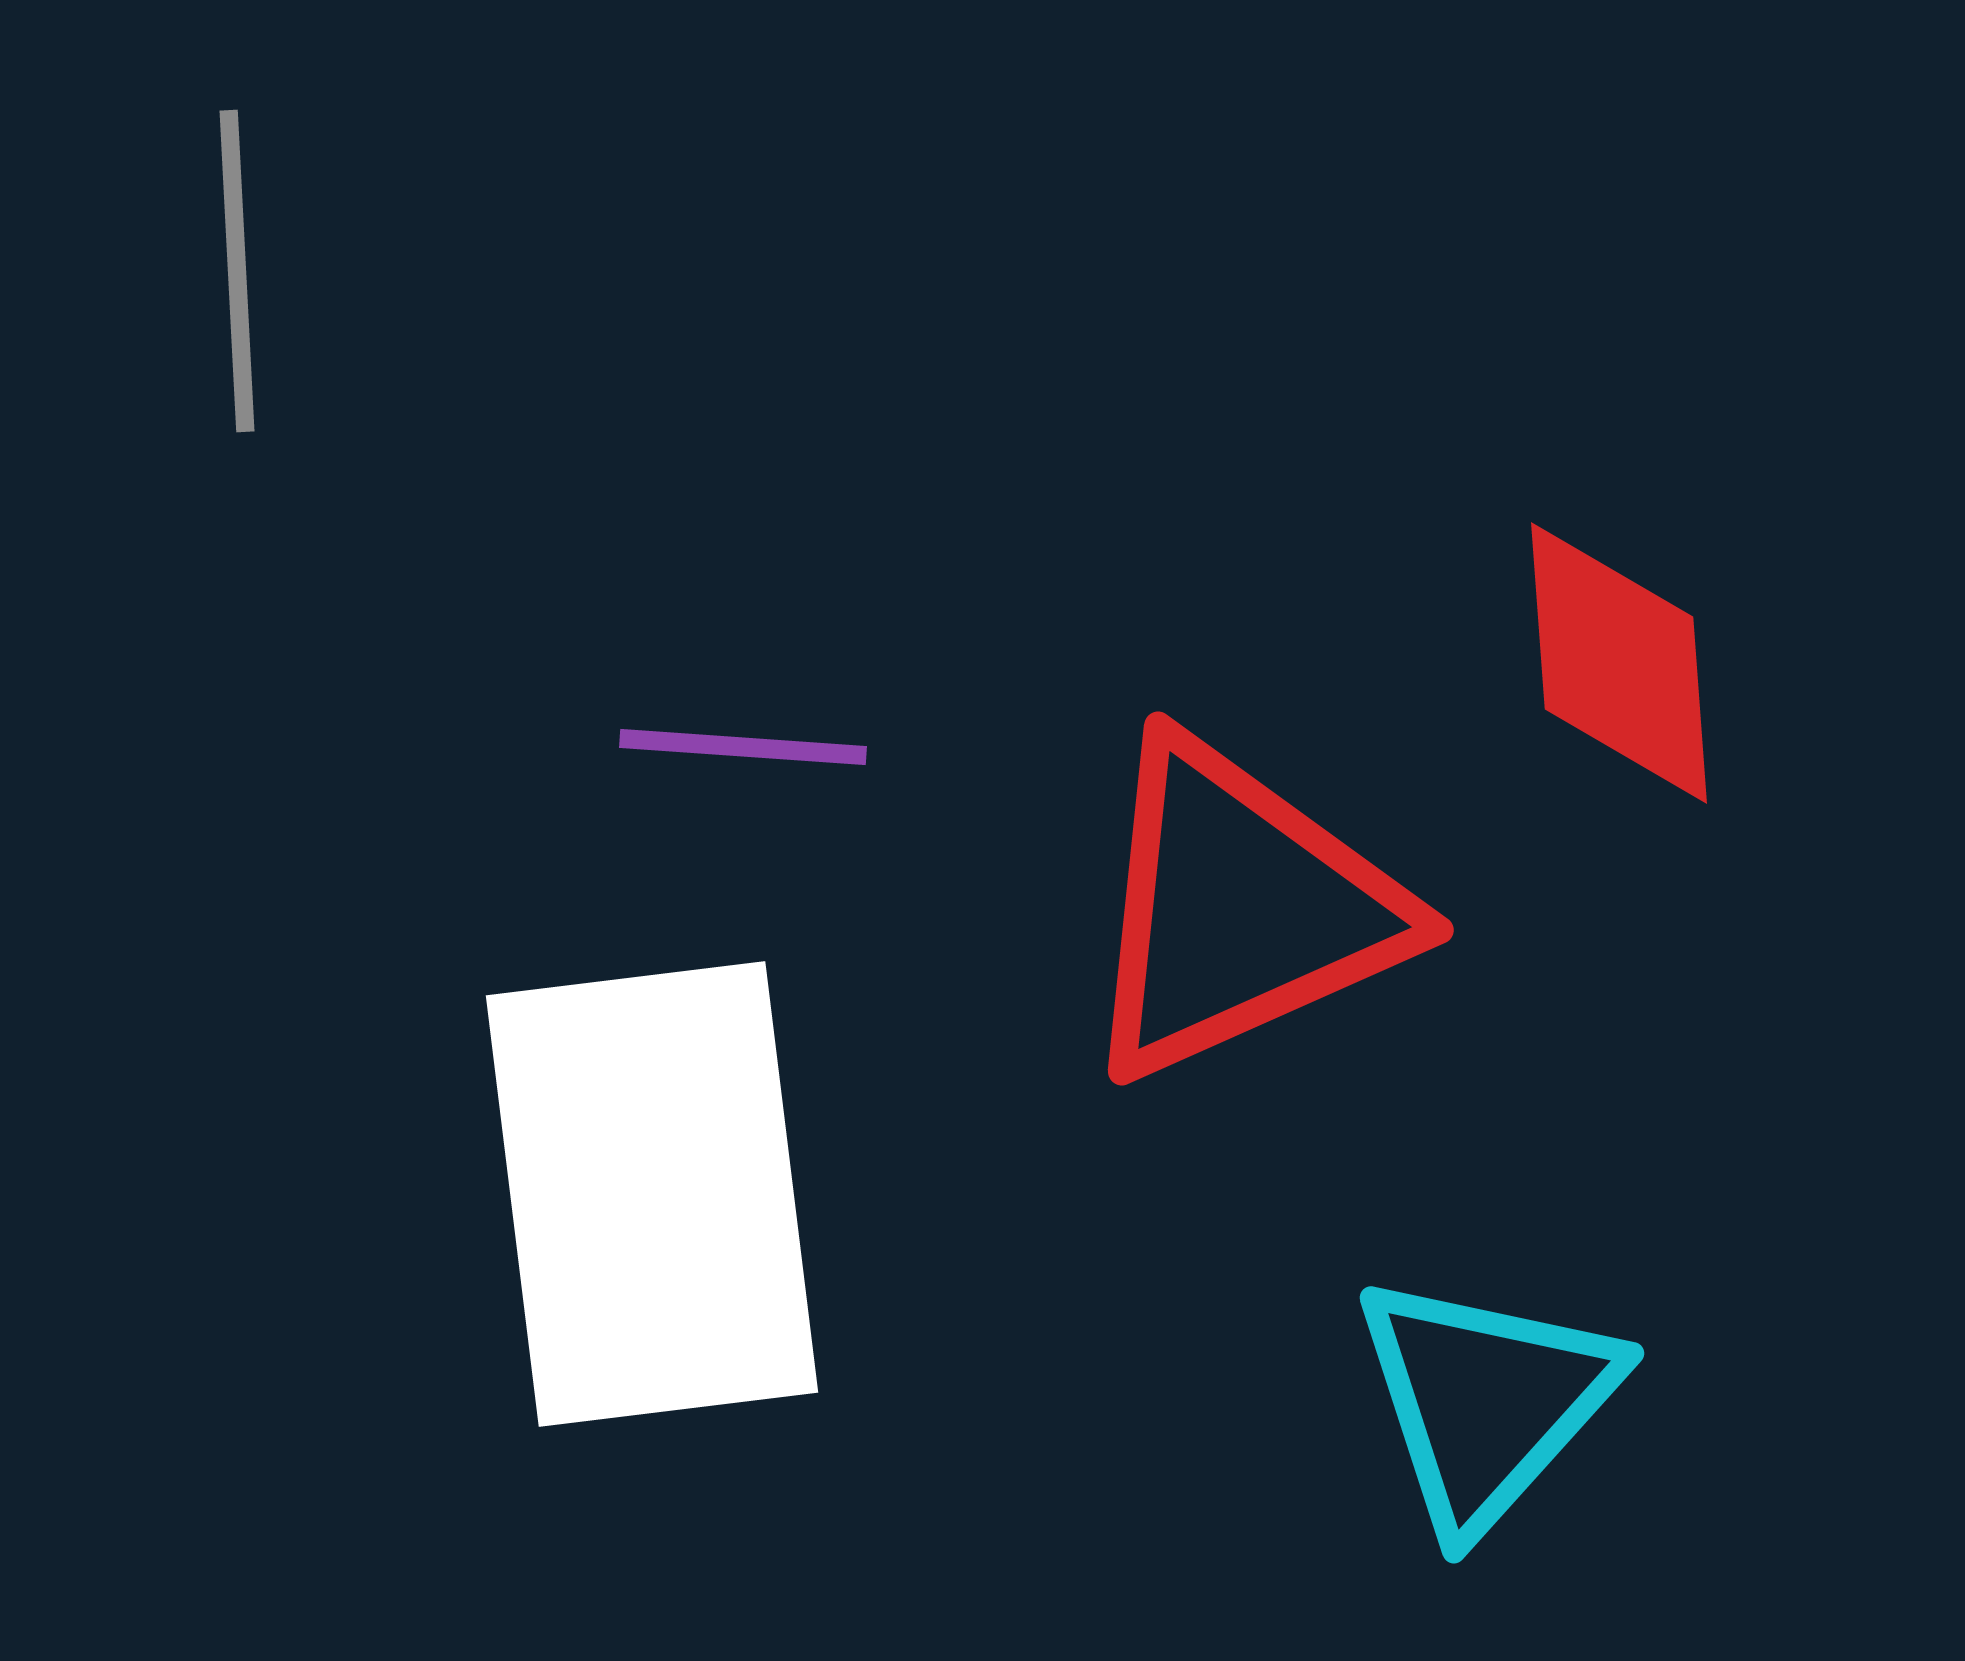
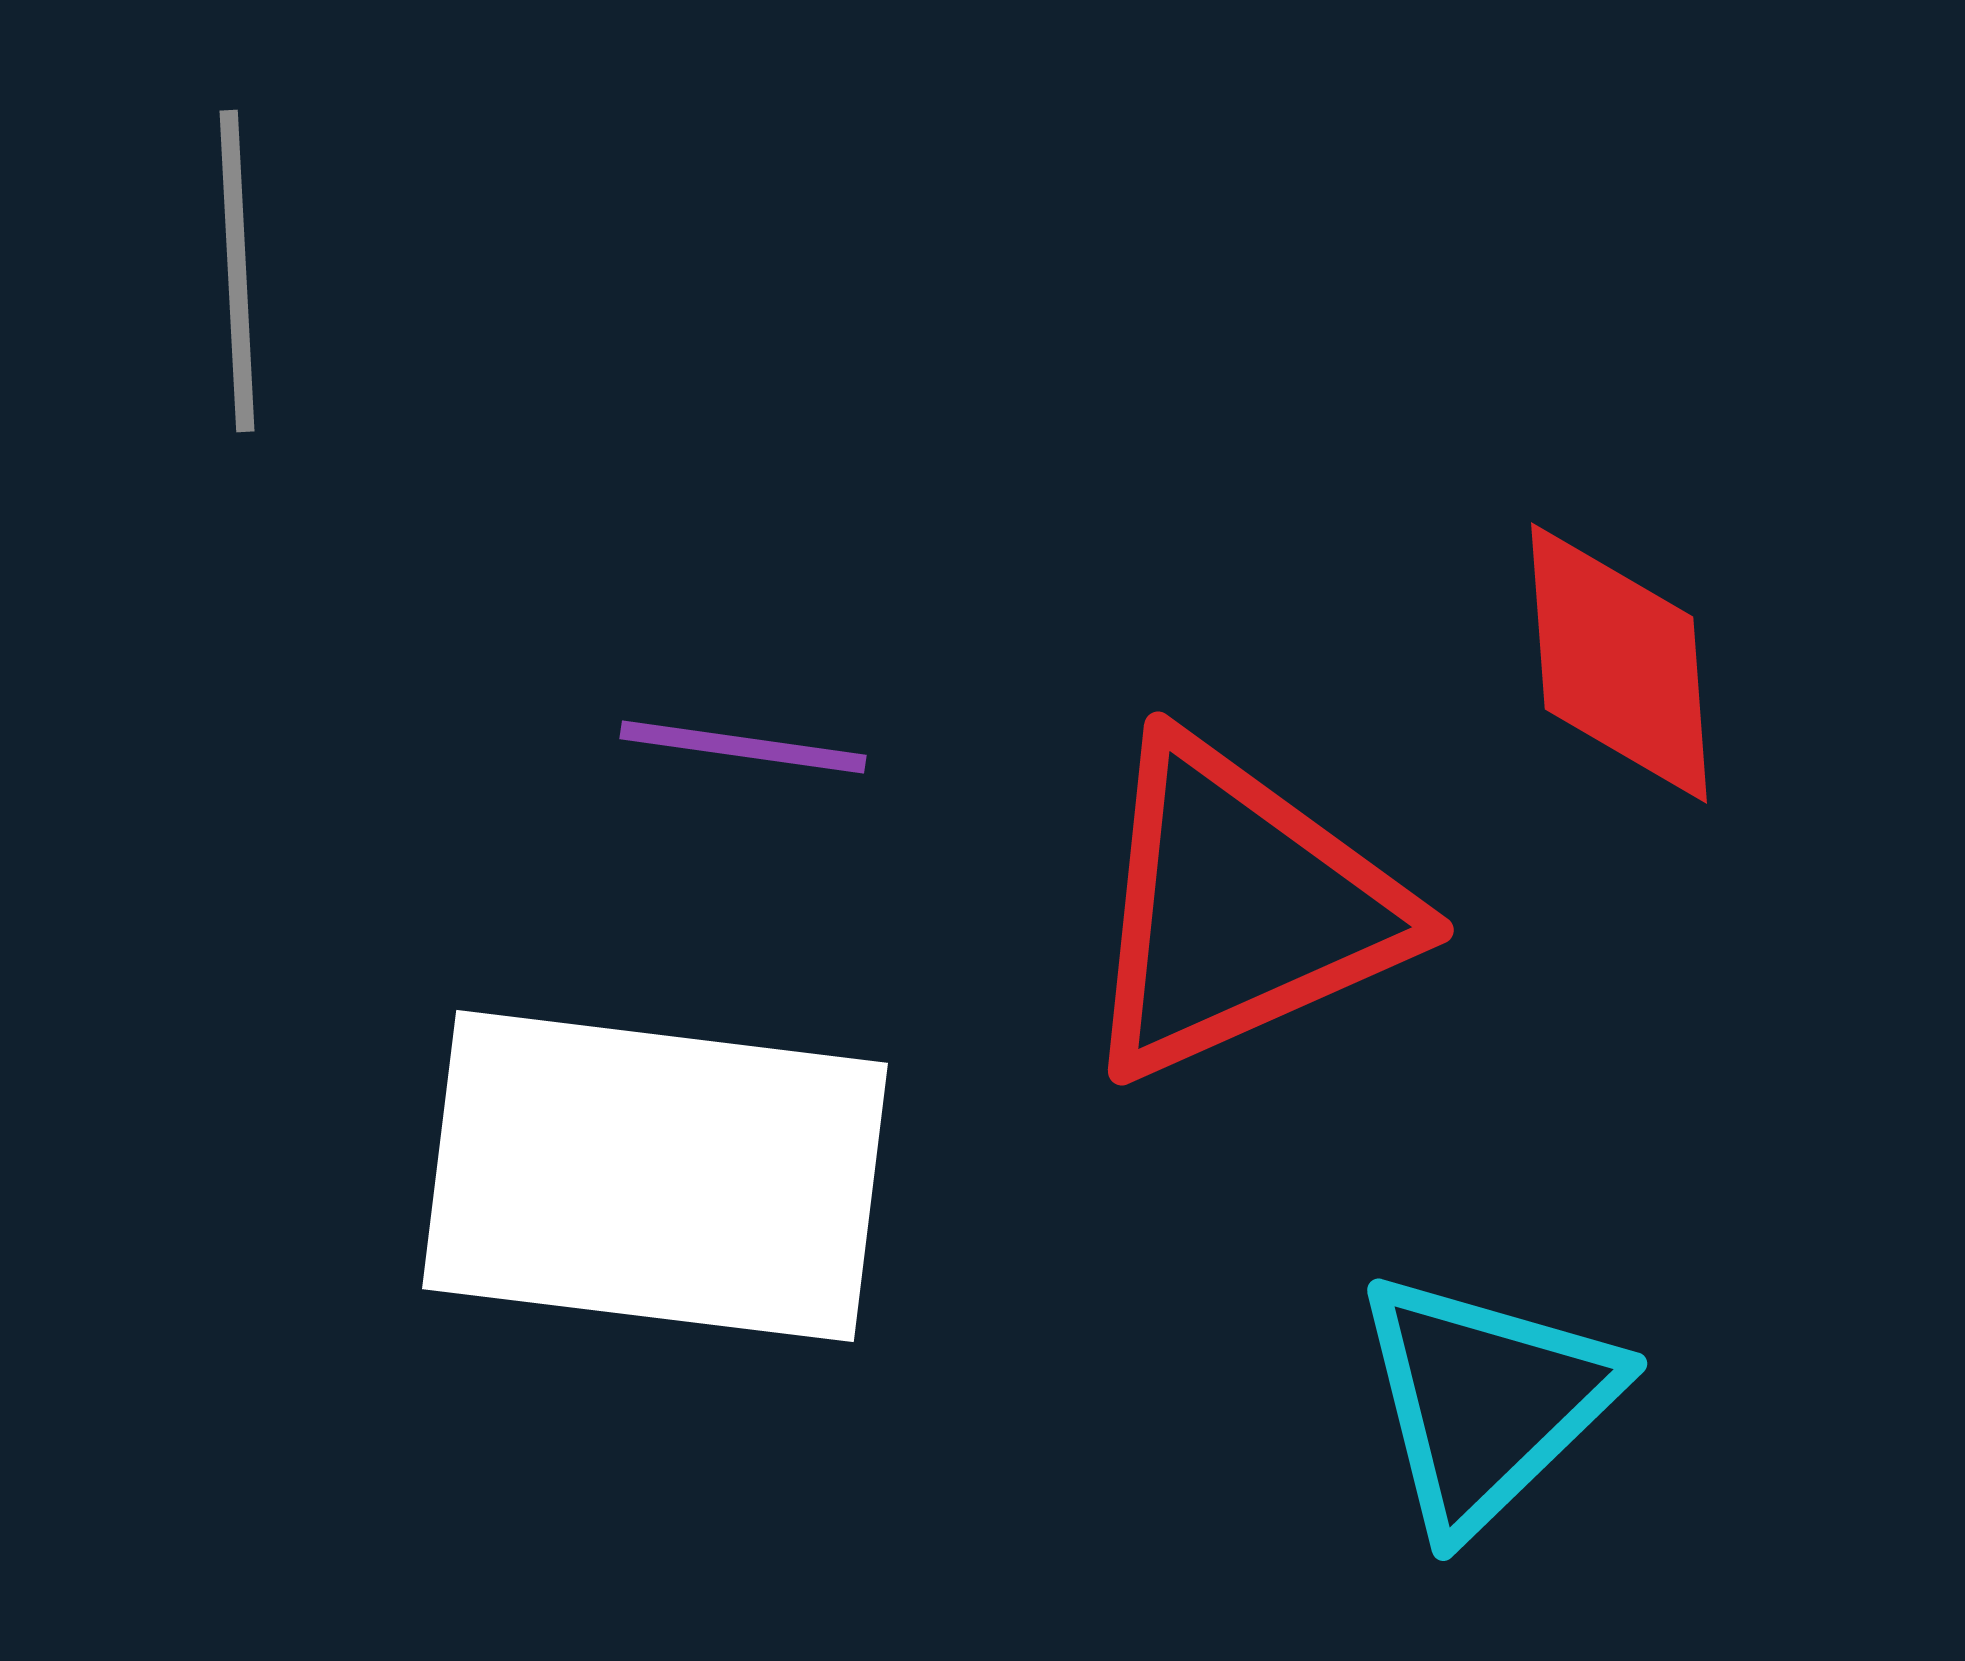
purple line: rotated 4 degrees clockwise
white rectangle: moved 3 px right, 18 px up; rotated 76 degrees counterclockwise
cyan triangle: rotated 4 degrees clockwise
